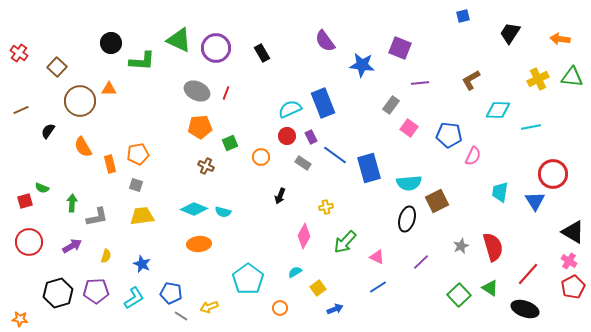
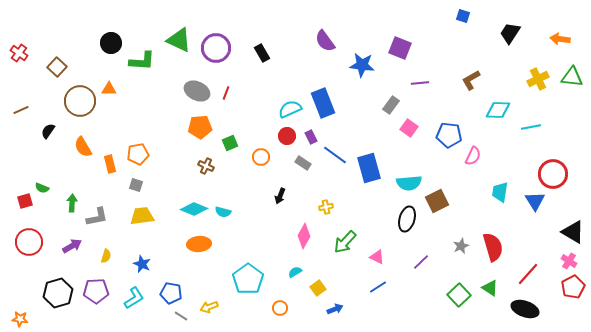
blue square at (463, 16): rotated 32 degrees clockwise
